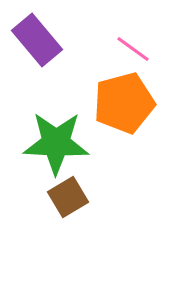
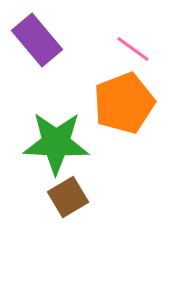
orange pentagon: rotated 6 degrees counterclockwise
